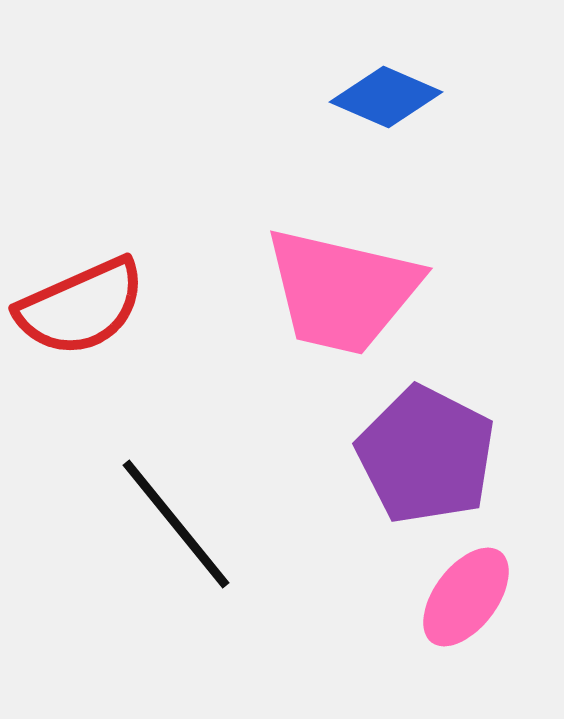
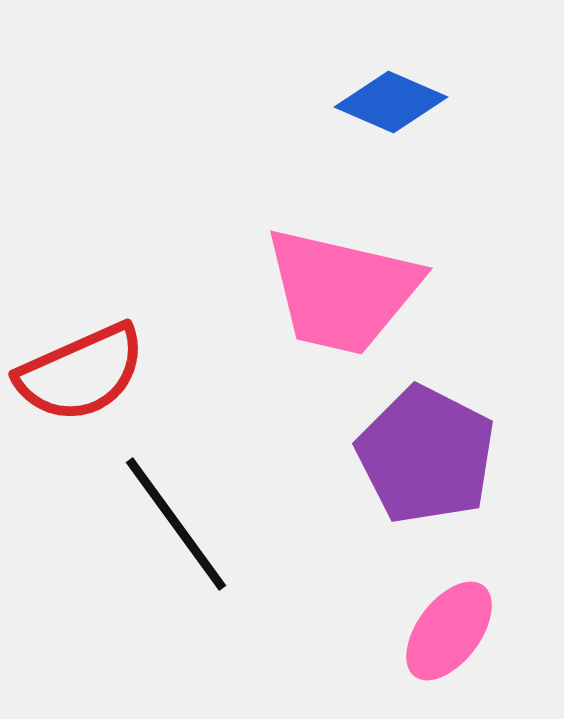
blue diamond: moved 5 px right, 5 px down
red semicircle: moved 66 px down
black line: rotated 3 degrees clockwise
pink ellipse: moved 17 px left, 34 px down
